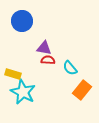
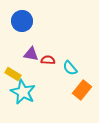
purple triangle: moved 13 px left, 6 px down
yellow rectangle: rotated 14 degrees clockwise
